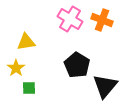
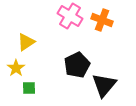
pink cross: moved 3 px up
yellow triangle: rotated 24 degrees counterclockwise
black pentagon: rotated 15 degrees clockwise
black triangle: moved 1 px left, 1 px up
